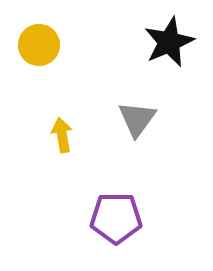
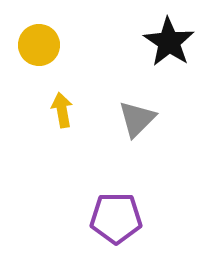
black star: rotated 15 degrees counterclockwise
gray triangle: rotated 9 degrees clockwise
yellow arrow: moved 25 px up
